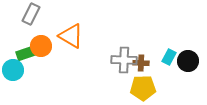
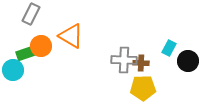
cyan rectangle: moved 9 px up
